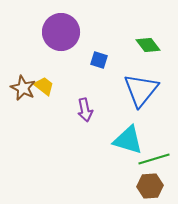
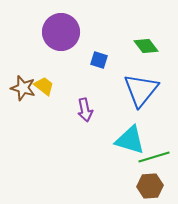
green diamond: moved 2 px left, 1 px down
brown star: rotated 10 degrees counterclockwise
cyan triangle: moved 2 px right
green line: moved 2 px up
